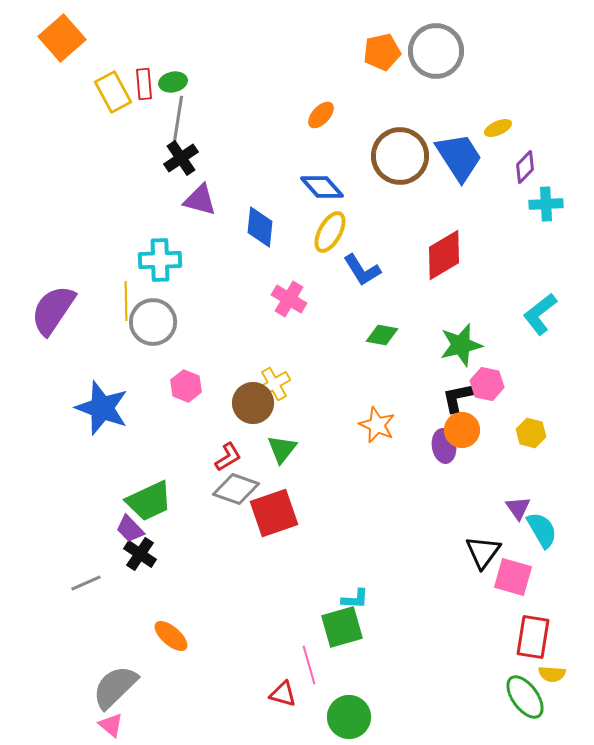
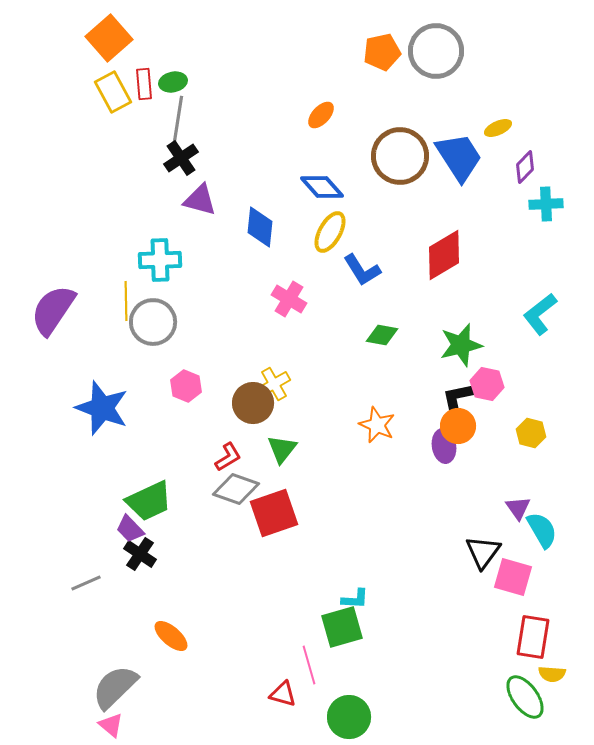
orange square at (62, 38): moved 47 px right
orange circle at (462, 430): moved 4 px left, 4 px up
